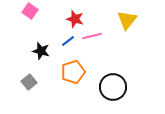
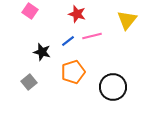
red star: moved 2 px right, 5 px up
black star: moved 1 px right, 1 px down
